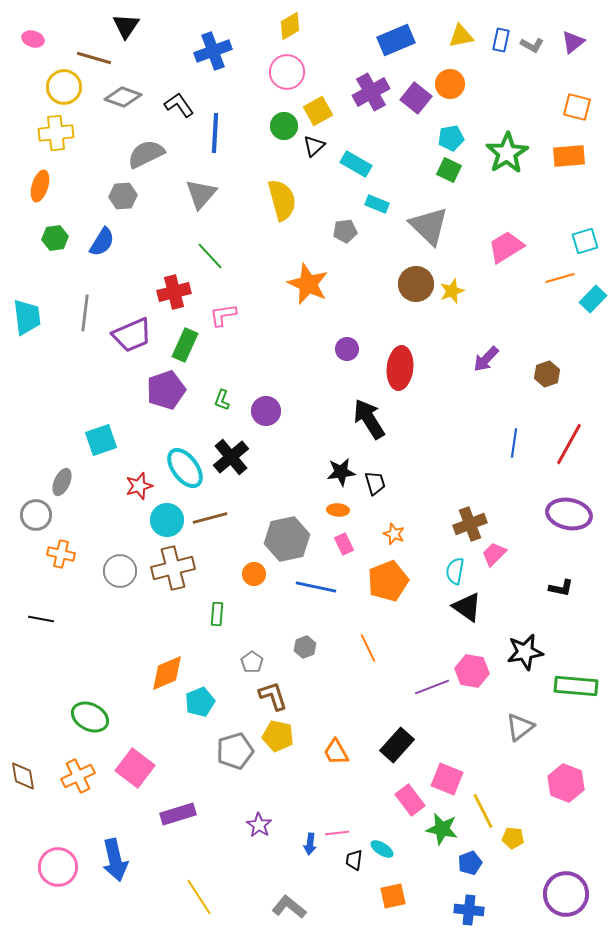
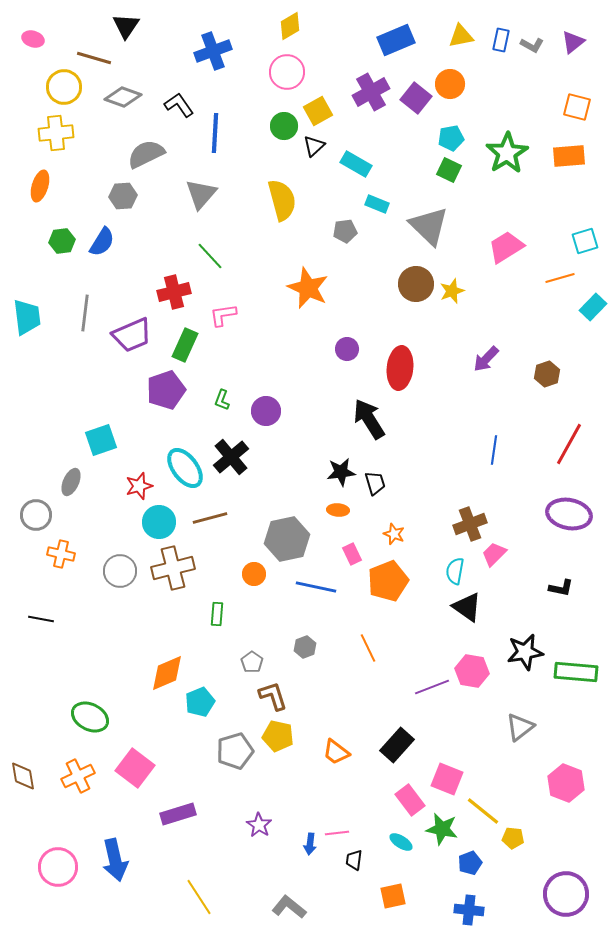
green hexagon at (55, 238): moved 7 px right, 3 px down
orange star at (308, 284): moved 4 px down
cyan rectangle at (593, 299): moved 8 px down
blue line at (514, 443): moved 20 px left, 7 px down
gray ellipse at (62, 482): moved 9 px right
cyan circle at (167, 520): moved 8 px left, 2 px down
pink rectangle at (344, 544): moved 8 px right, 10 px down
green rectangle at (576, 686): moved 14 px up
orange trapezoid at (336, 752): rotated 24 degrees counterclockwise
yellow line at (483, 811): rotated 24 degrees counterclockwise
cyan ellipse at (382, 849): moved 19 px right, 7 px up
